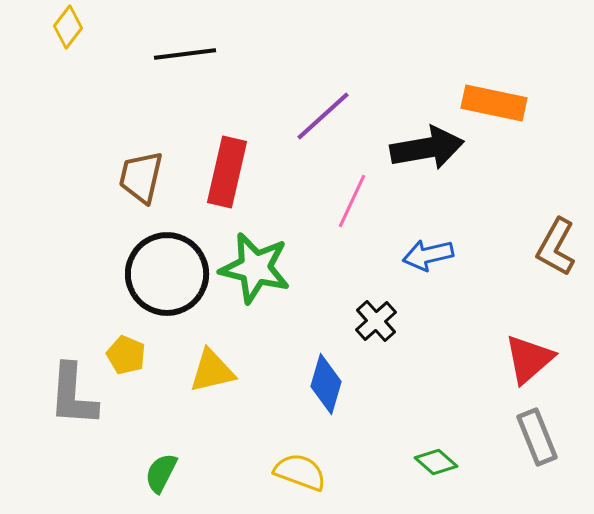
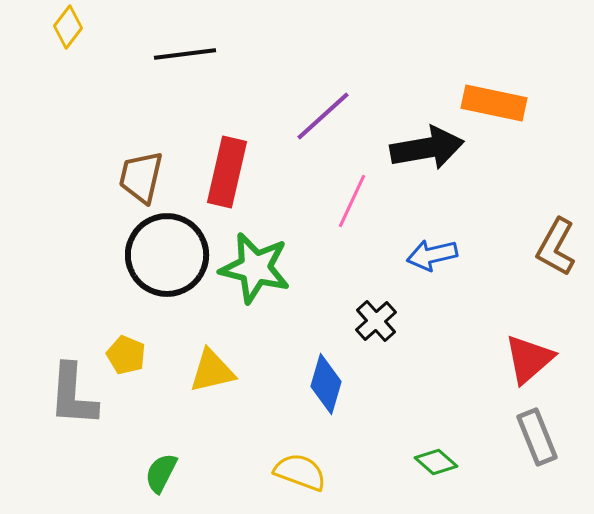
blue arrow: moved 4 px right
black circle: moved 19 px up
